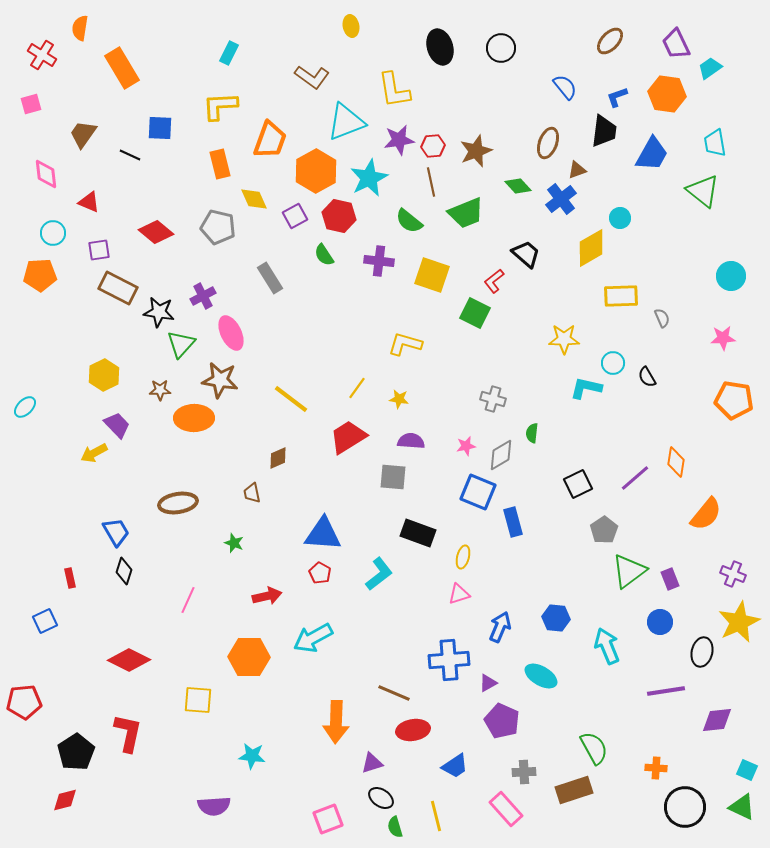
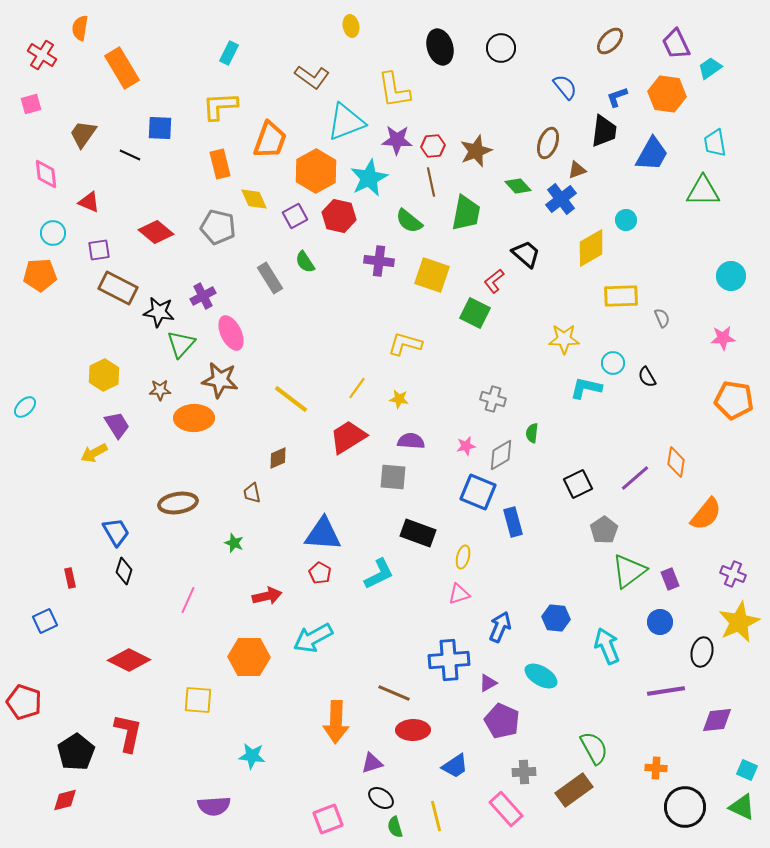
purple star at (399, 140): moved 2 px left; rotated 12 degrees clockwise
green triangle at (703, 191): rotated 39 degrees counterclockwise
green trapezoid at (466, 213): rotated 57 degrees counterclockwise
cyan circle at (620, 218): moved 6 px right, 2 px down
green semicircle at (324, 255): moved 19 px left, 7 px down
purple trapezoid at (117, 425): rotated 12 degrees clockwise
cyan L-shape at (379, 574): rotated 12 degrees clockwise
red pentagon at (24, 702): rotated 24 degrees clockwise
red ellipse at (413, 730): rotated 8 degrees clockwise
brown rectangle at (574, 790): rotated 18 degrees counterclockwise
